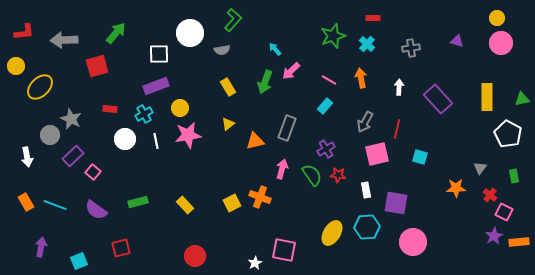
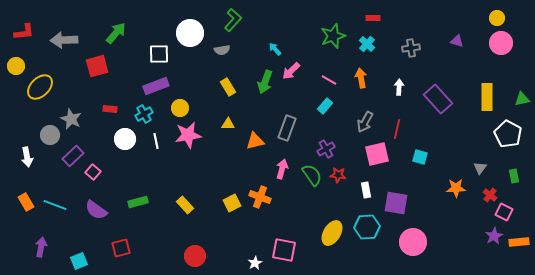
yellow triangle at (228, 124): rotated 40 degrees clockwise
